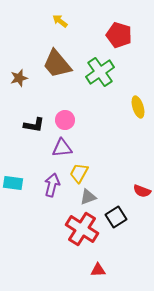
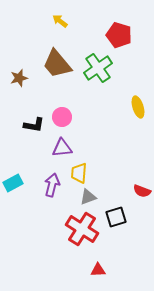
green cross: moved 2 px left, 4 px up
pink circle: moved 3 px left, 3 px up
yellow trapezoid: rotated 25 degrees counterclockwise
cyan rectangle: rotated 36 degrees counterclockwise
black square: rotated 15 degrees clockwise
